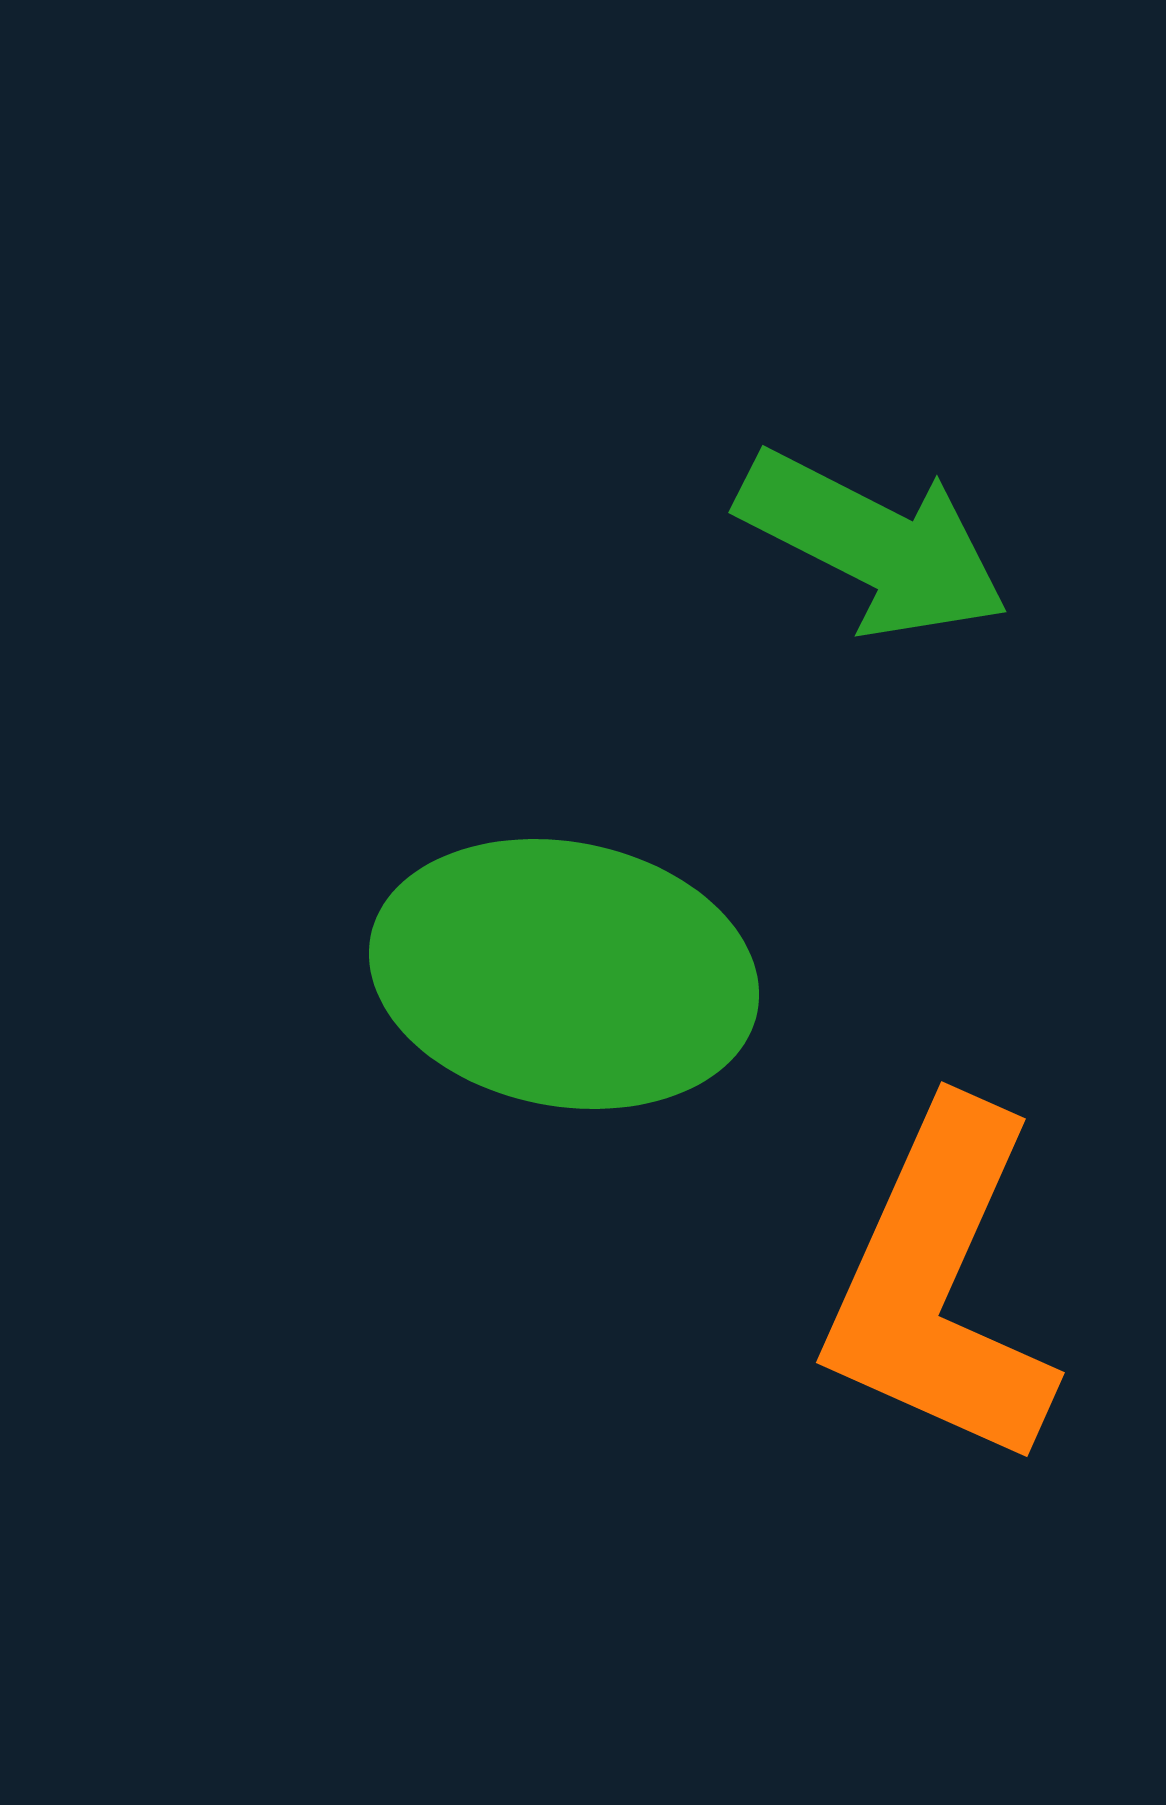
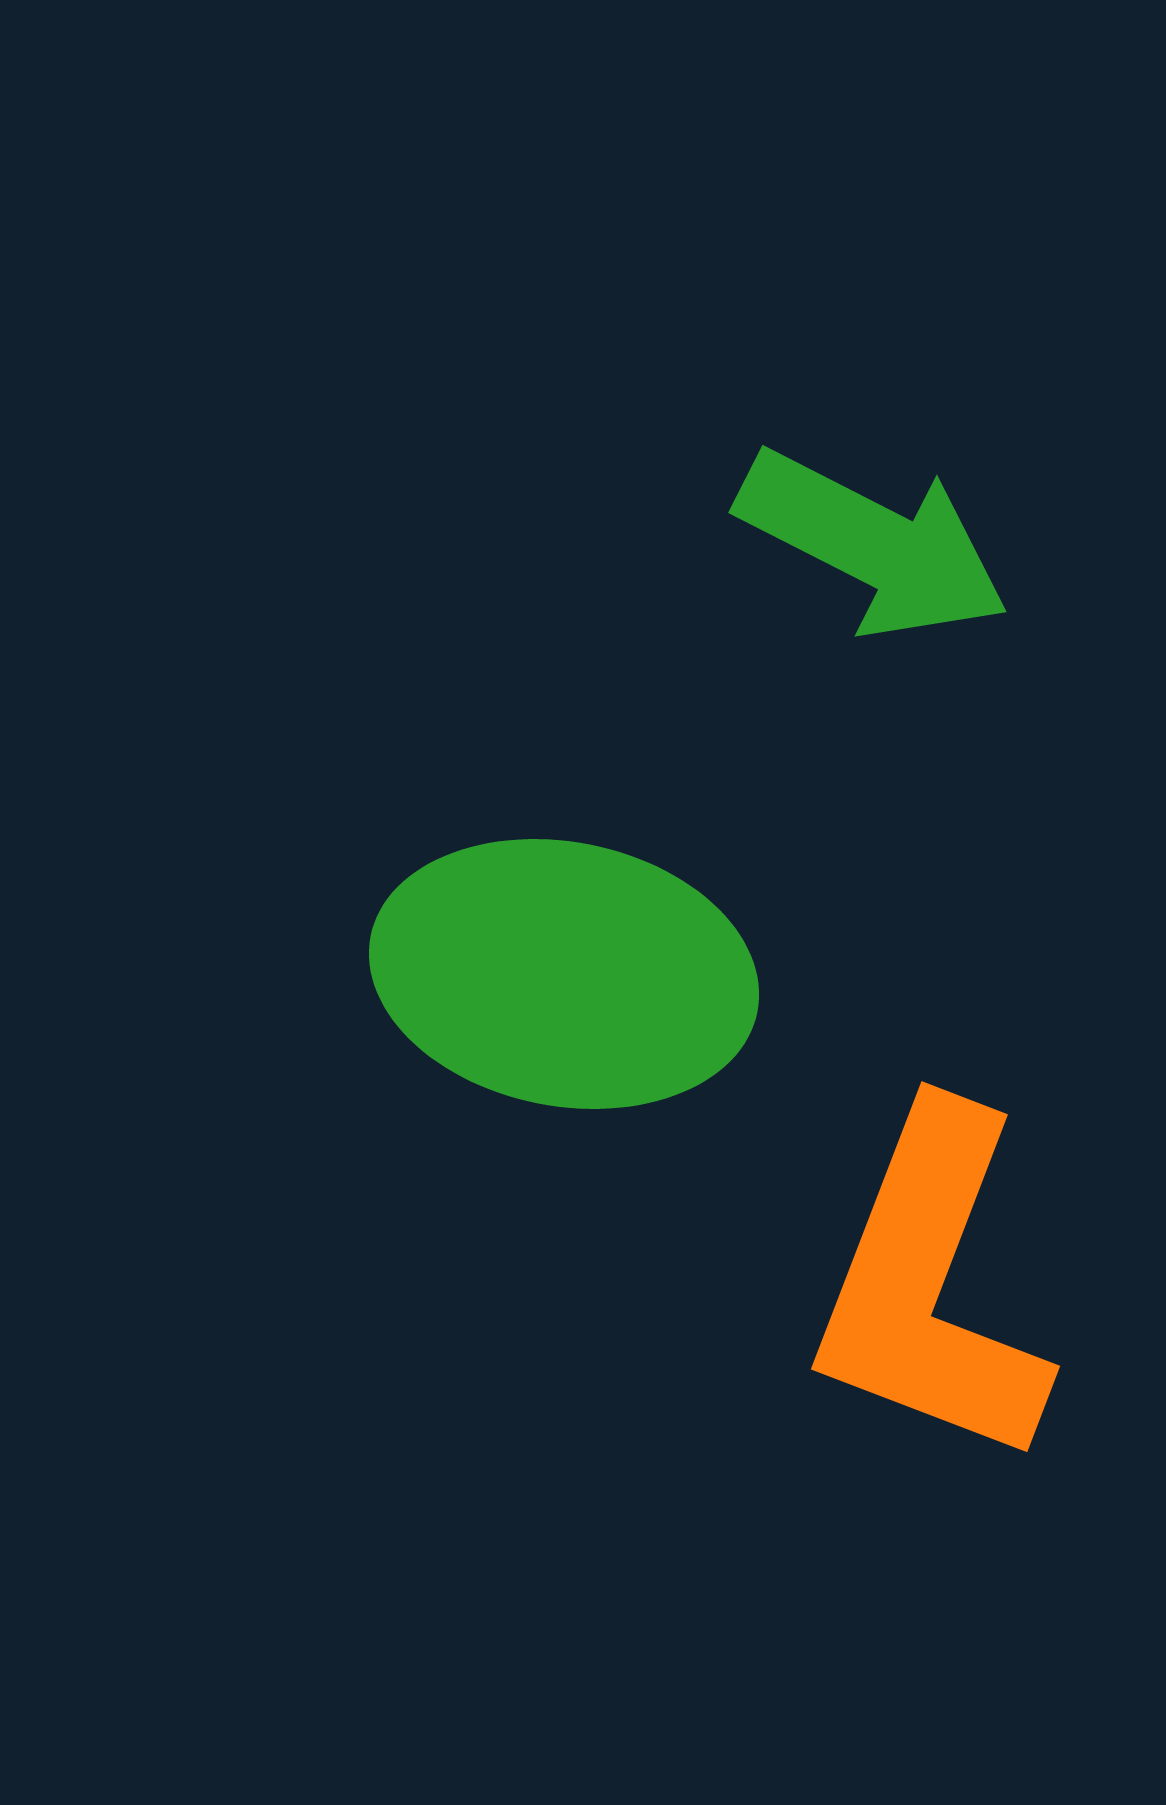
orange L-shape: moved 9 px left; rotated 3 degrees counterclockwise
